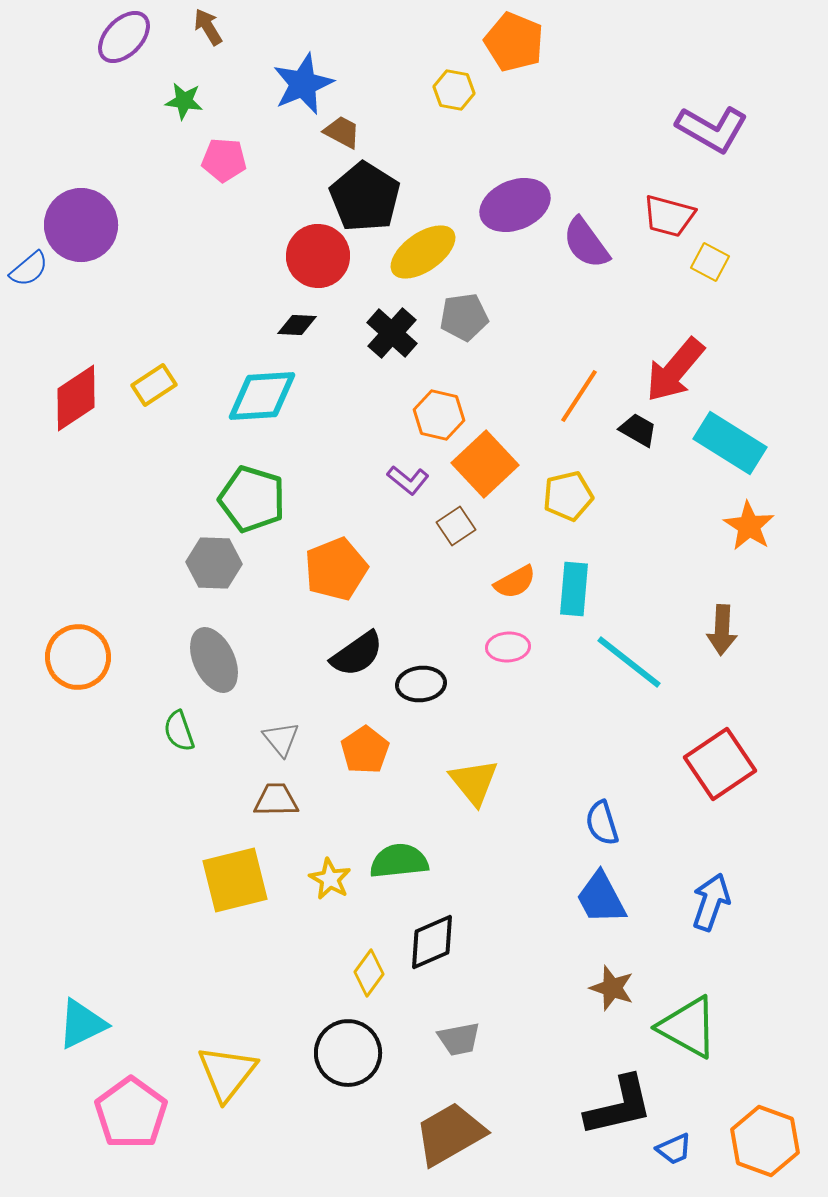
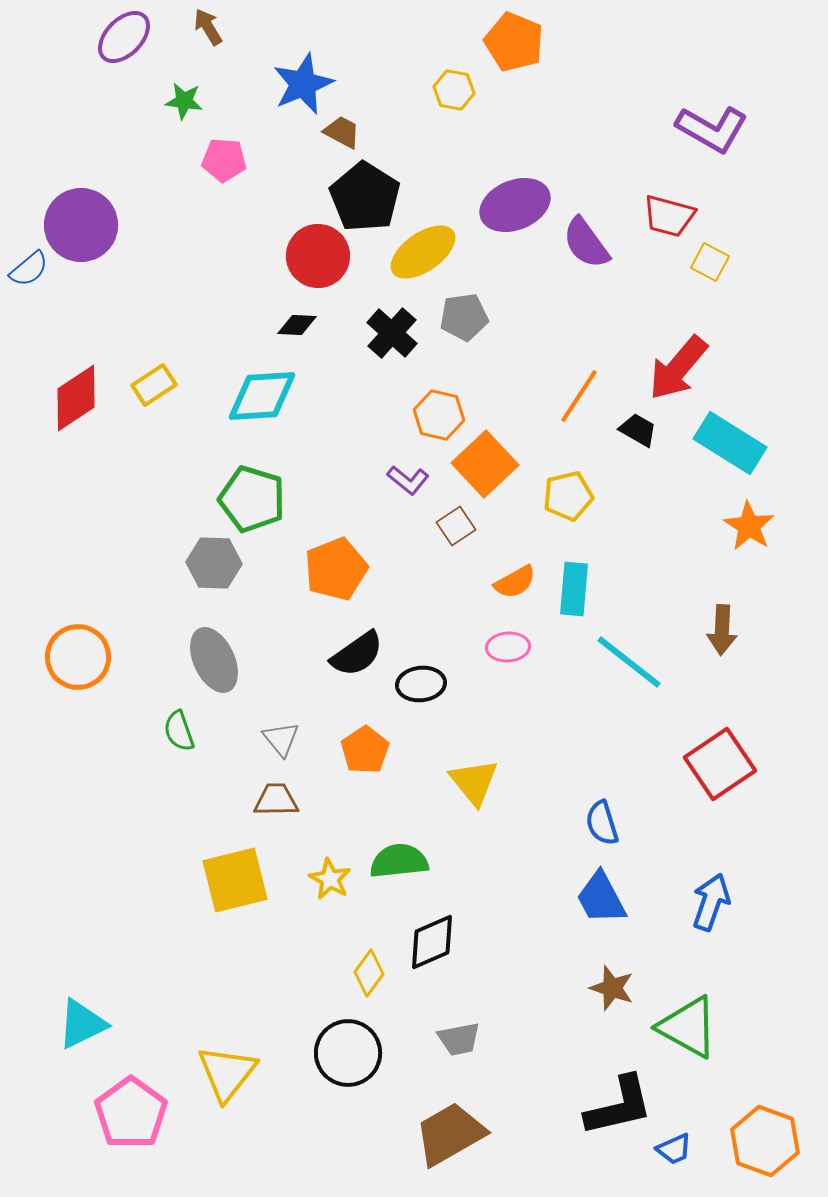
red arrow at (675, 370): moved 3 px right, 2 px up
